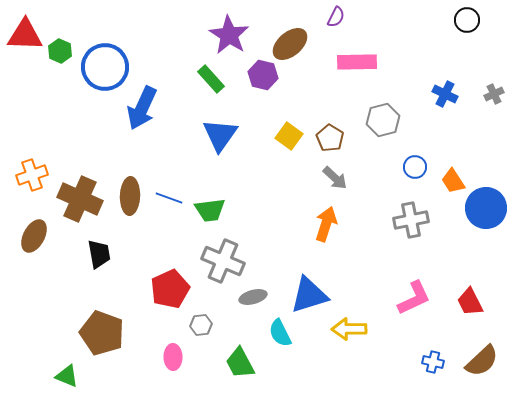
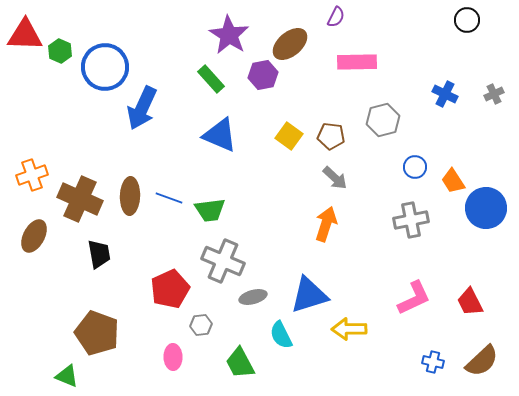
purple hexagon at (263, 75): rotated 24 degrees counterclockwise
blue triangle at (220, 135): rotated 42 degrees counterclockwise
brown pentagon at (330, 138): moved 1 px right, 2 px up; rotated 24 degrees counterclockwise
brown pentagon at (102, 333): moved 5 px left
cyan semicircle at (280, 333): moved 1 px right, 2 px down
